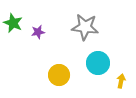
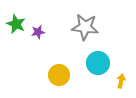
green star: moved 3 px right, 1 px down
